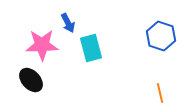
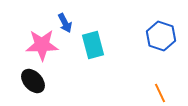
blue arrow: moved 3 px left
cyan rectangle: moved 2 px right, 3 px up
black ellipse: moved 2 px right, 1 px down
orange line: rotated 12 degrees counterclockwise
